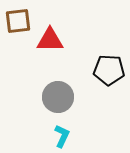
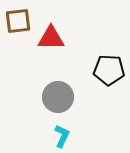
red triangle: moved 1 px right, 2 px up
